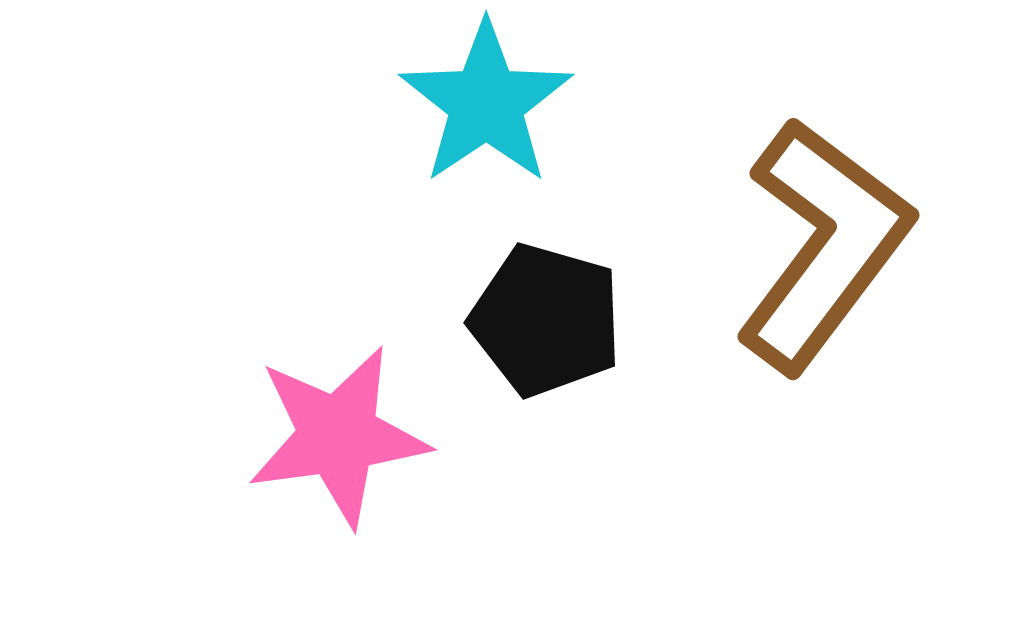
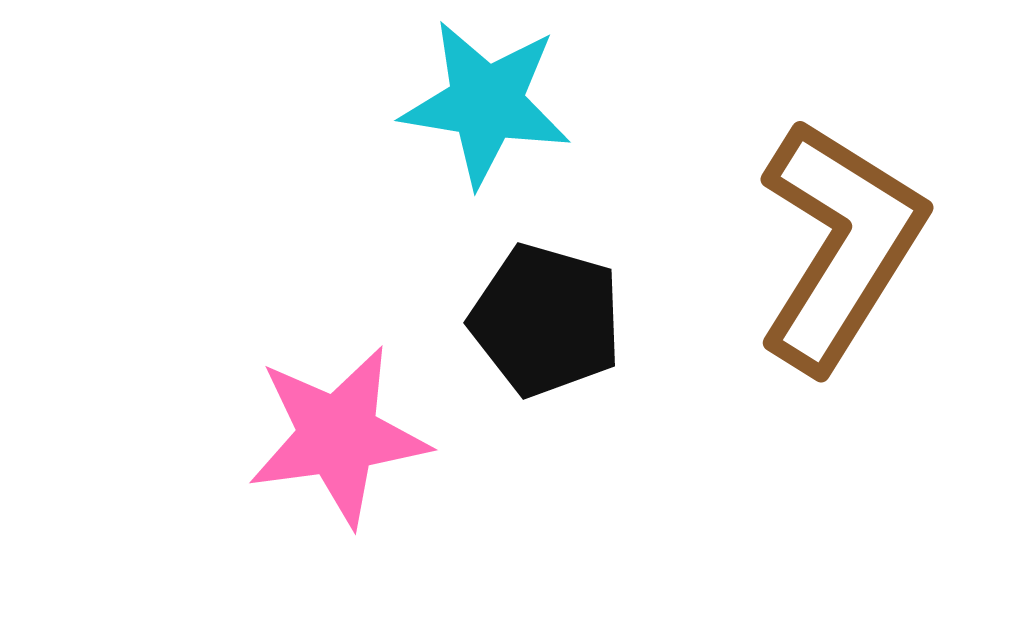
cyan star: rotated 29 degrees counterclockwise
brown L-shape: moved 17 px right; rotated 5 degrees counterclockwise
